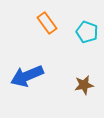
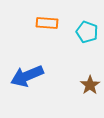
orange rectangle: rotated 50 degrees counterclockwise
brown star: moved 6 px right; rotated 24 degrees counterclockwise
